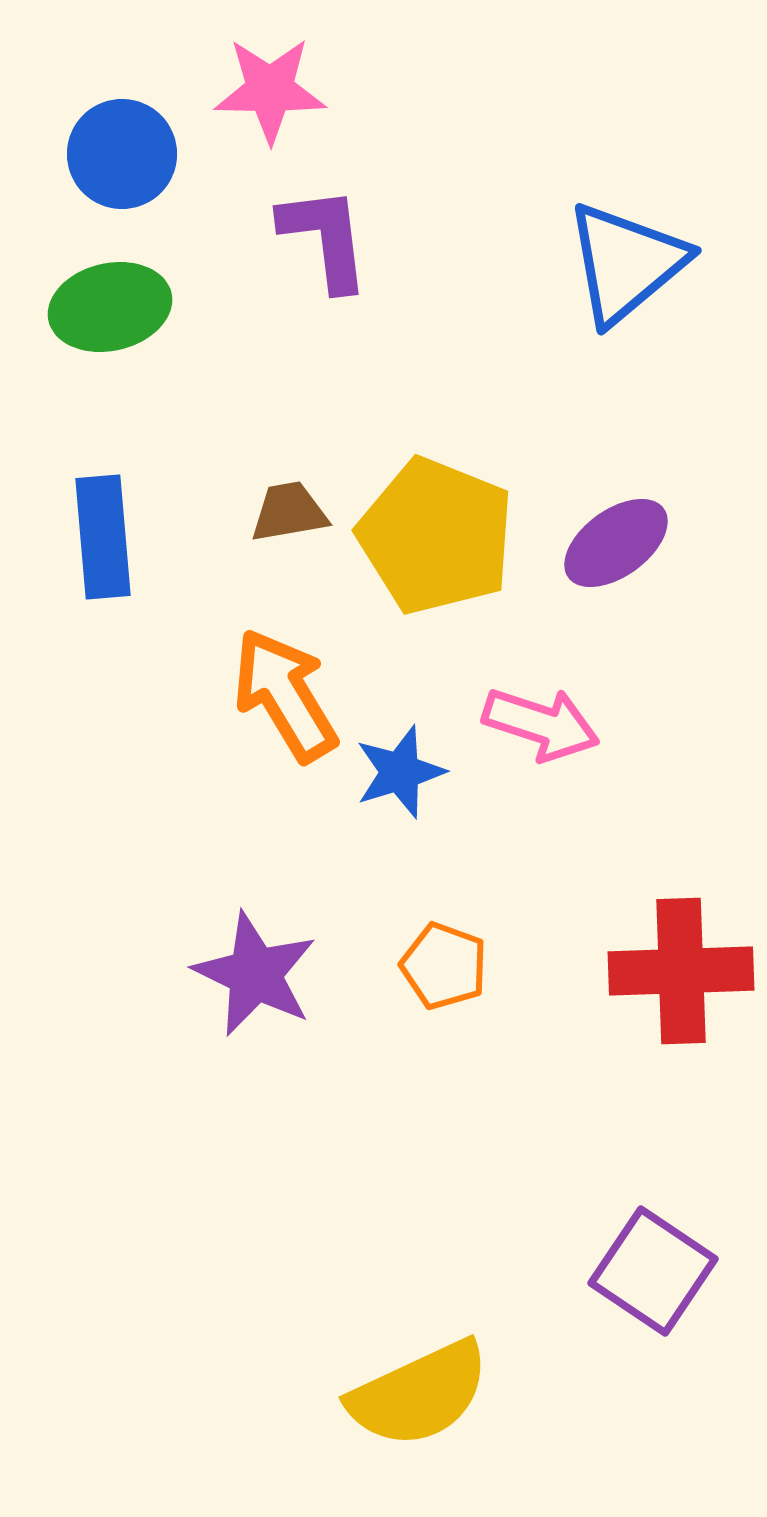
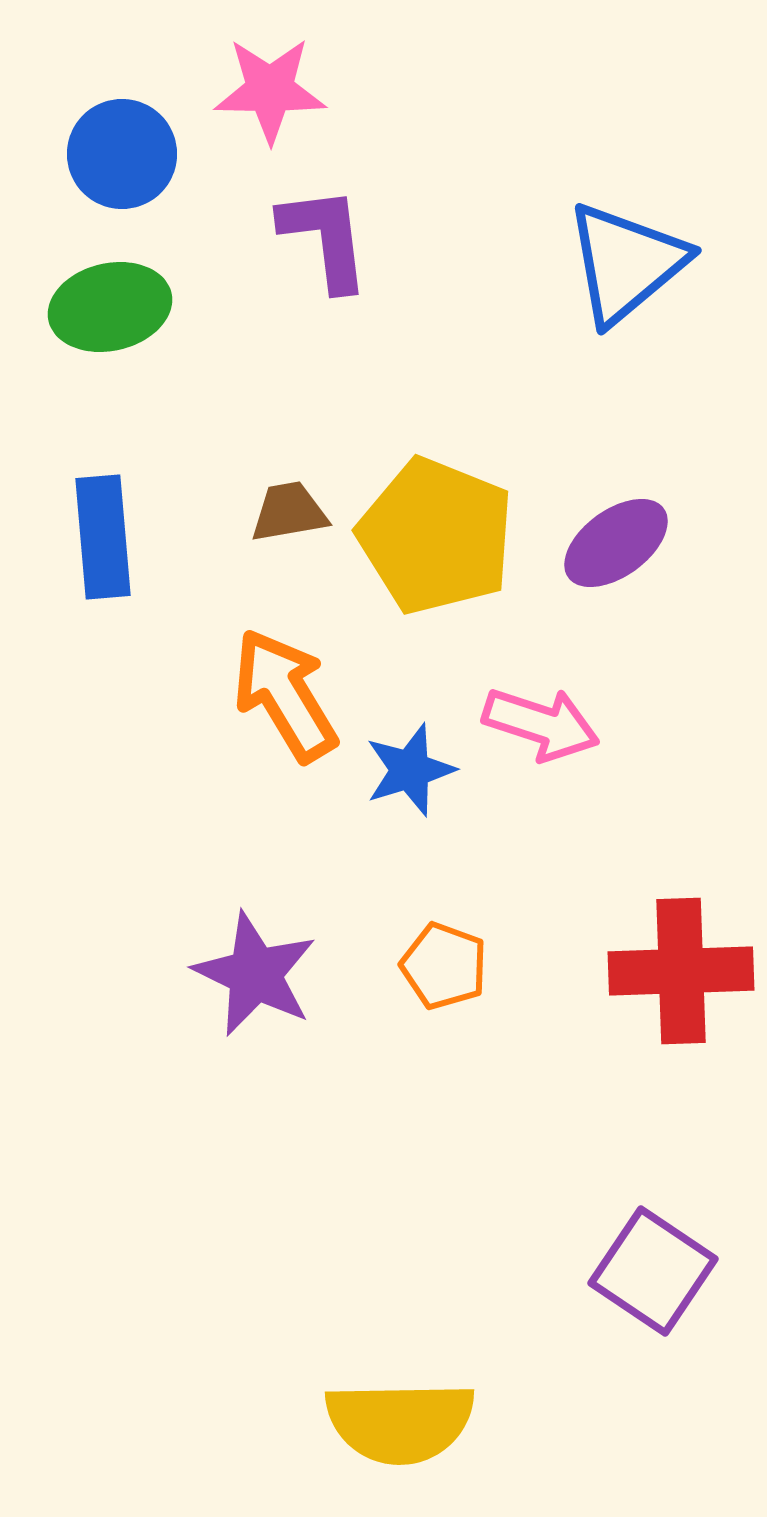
blue star: moved 10 px right, 2 px up
yellow semicircle: moved 19 px left, 28 px down; rotated 24 degrees clockwise
